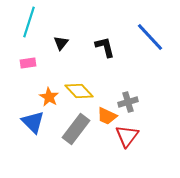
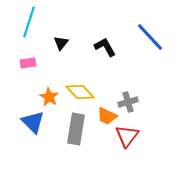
black L-shape: rotated 15 degrees counterclockwise
yellow diamond: moved 1 px right, 1 px down
gray rectangle: rotated 28 degrees counterclockwise
